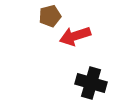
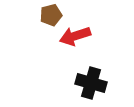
brown pentagon: moved 1 px right, 1 px up
